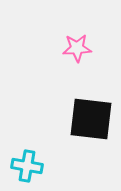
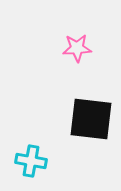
cyan cross: moved 4 px right, 5 px up
